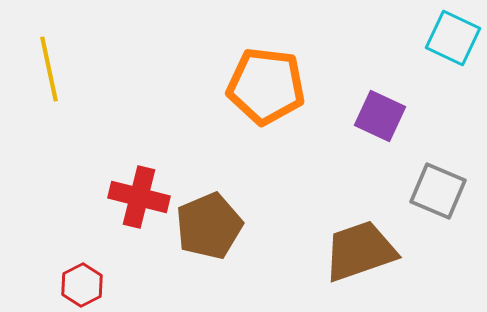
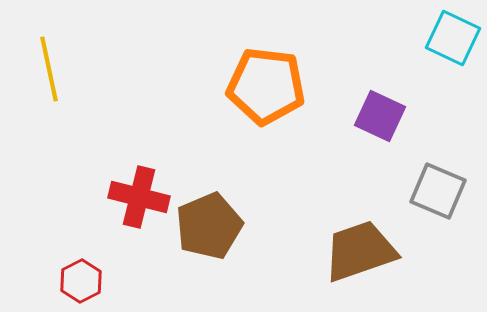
red hexagon: moved 1 px left, 4 px up
